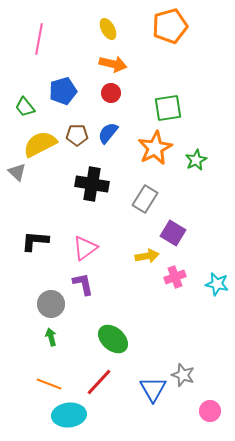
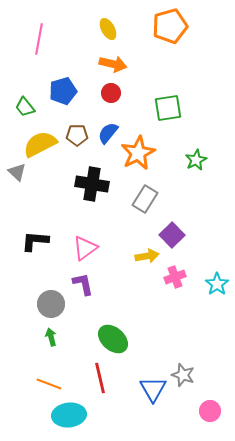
orange star: moved 17 px left, 5 px down
purple square: moved 1 px left, 2 px down; rotated 15 degrees clockwise
cyan star: rotated 25 degrees clockwise
red line: moved 1 px right, 4 px up; rotated 56 degrees counterclockwise
